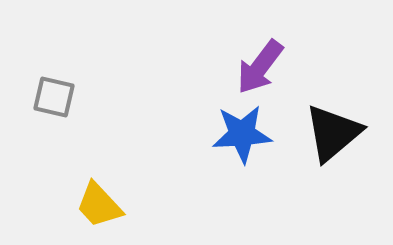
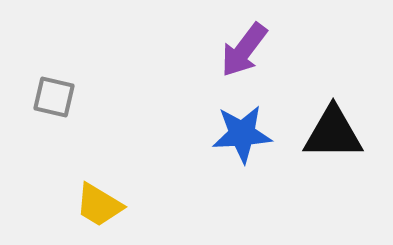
purple arrow: moved 16 px left, 17 px up
black triangle: rotated 40 degrees clockwise
yellow trapezoid: rotated 16 degrees counterclockwise
